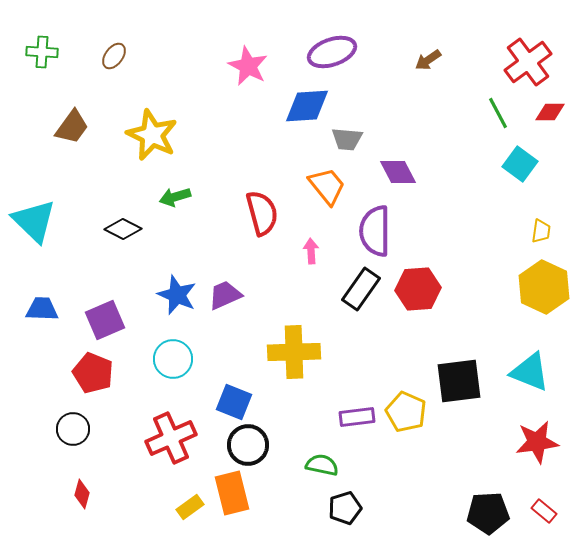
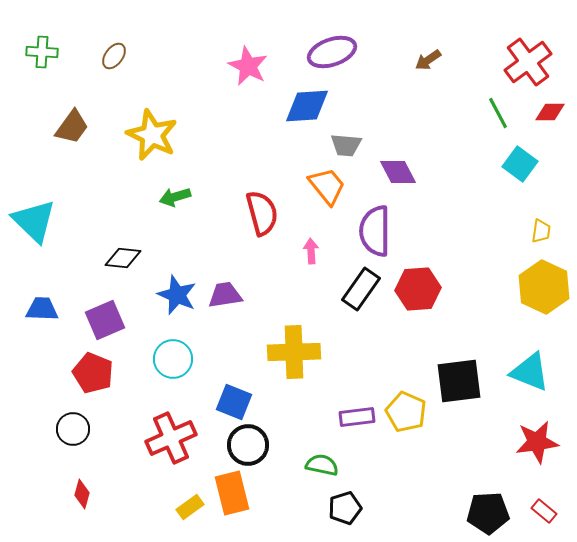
gray trapezoid at (347, 139): moved 1 px left, 6 px down
black diamond at (123, 229): moved 29 px down; rotated 21 degrees counterclockwise
purple trapezoid at (225, 295): rotated 15 degrees clockwise
